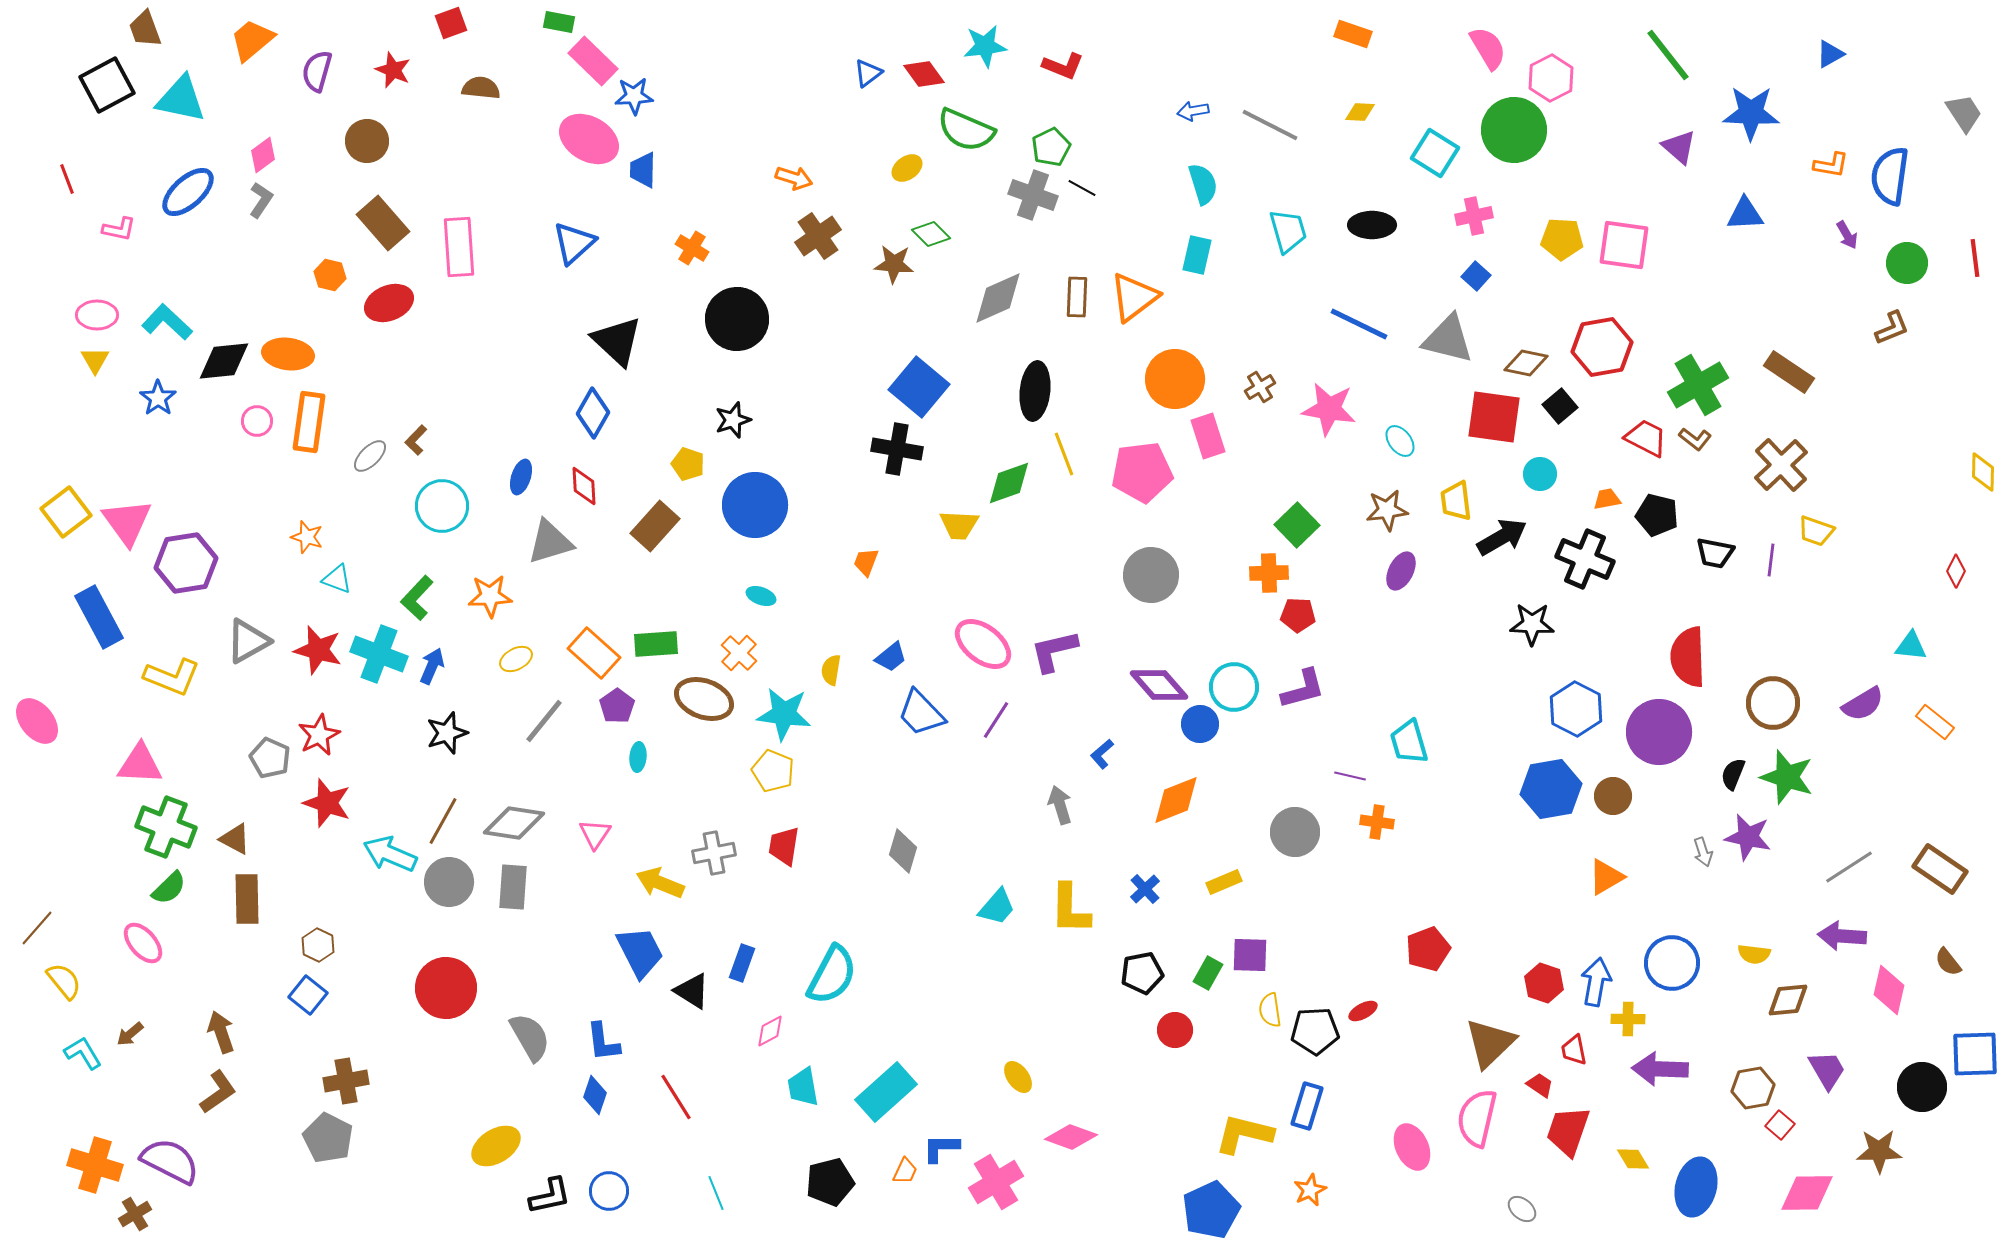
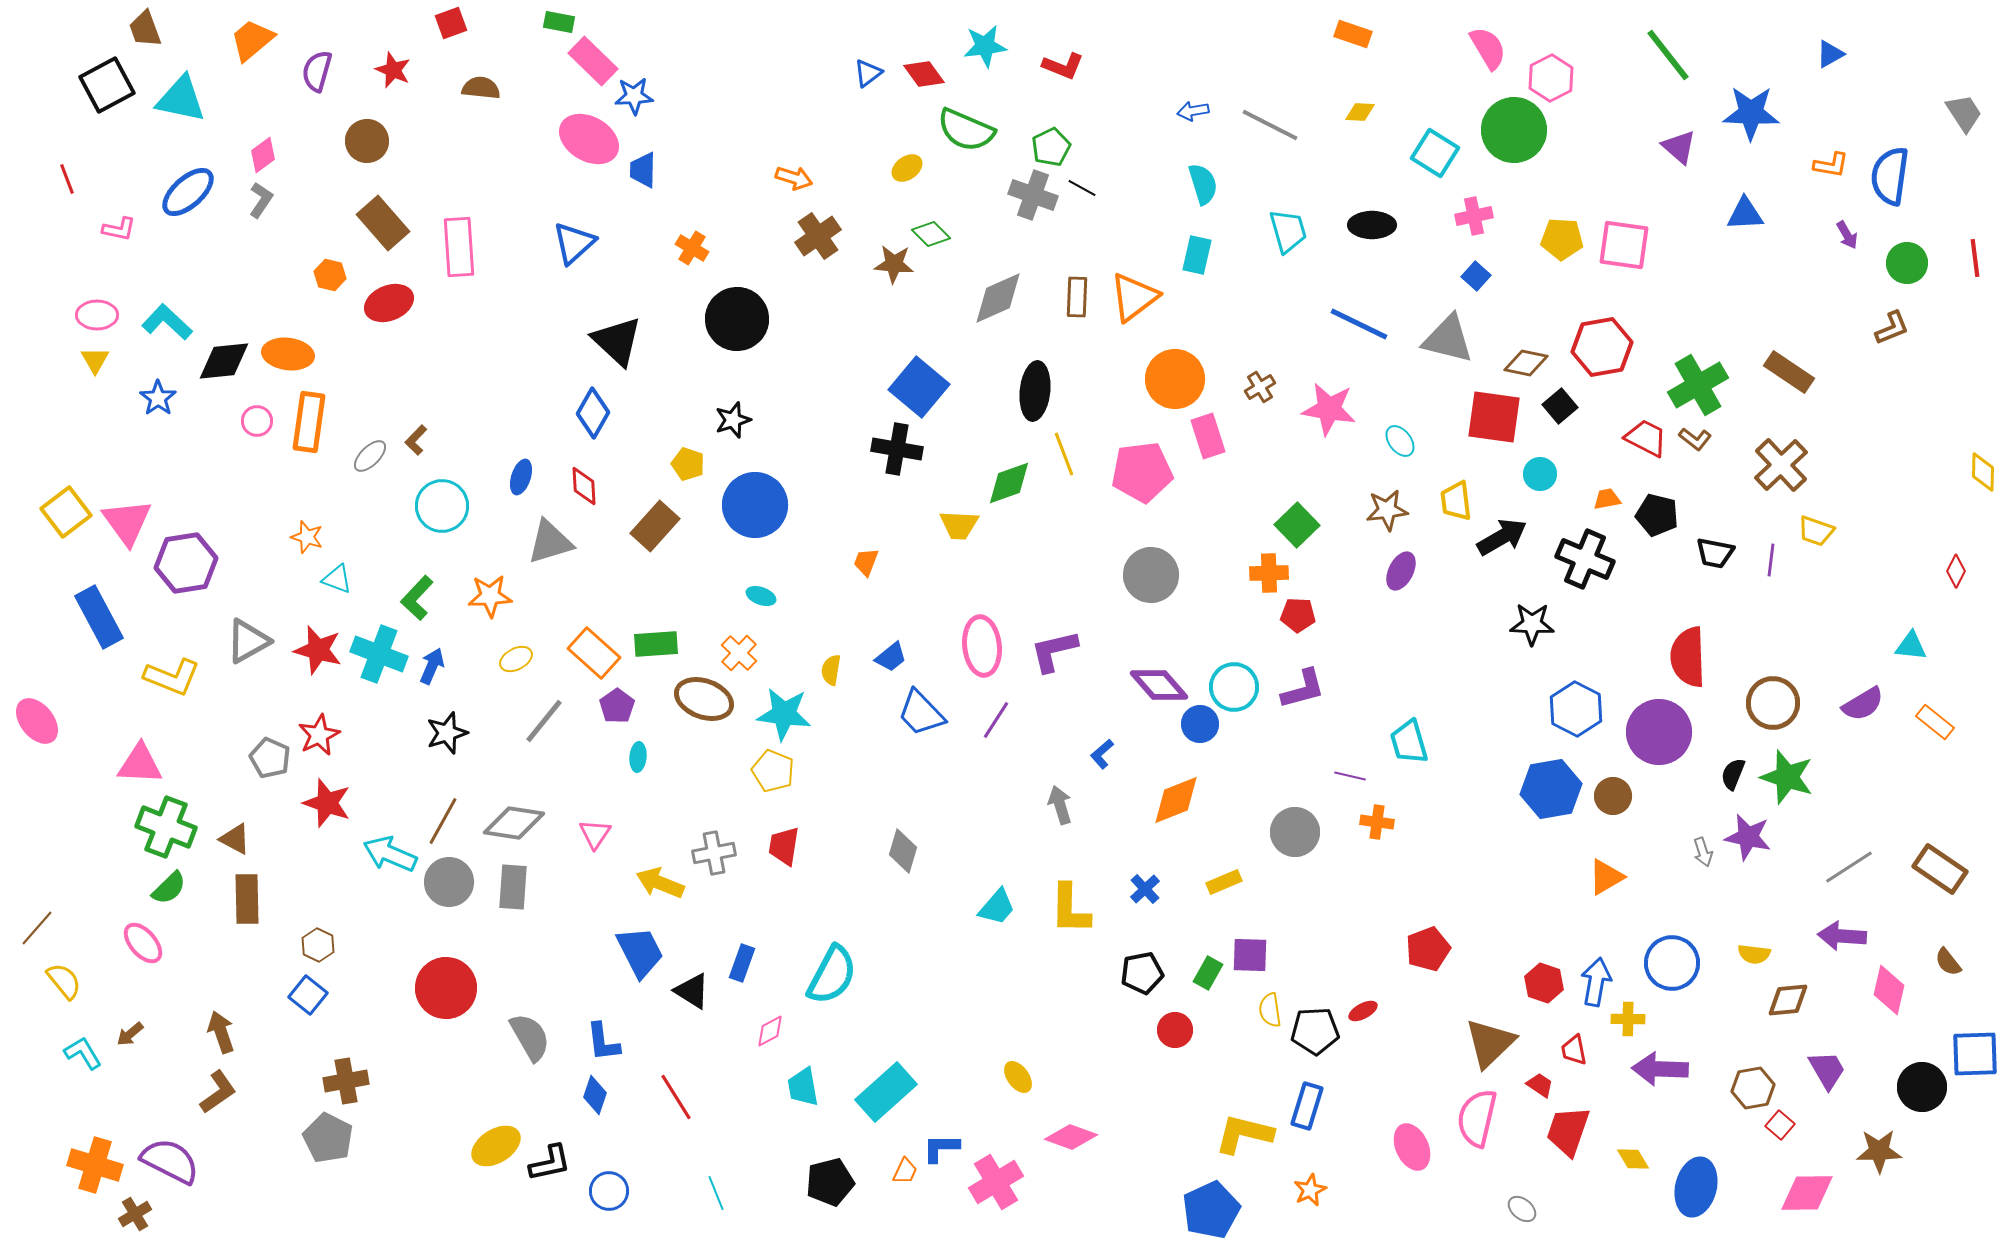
pink ellipse at (983, 644): moved 1 px left, 2 px down; rotated 46 degrees clockwise
black L-shape at (550, 1196): moved 33 px up
